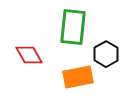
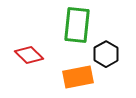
green rectangle: moved 4 px right, 2 px up
red diamond: rotated 16 degrees counterclockwise
